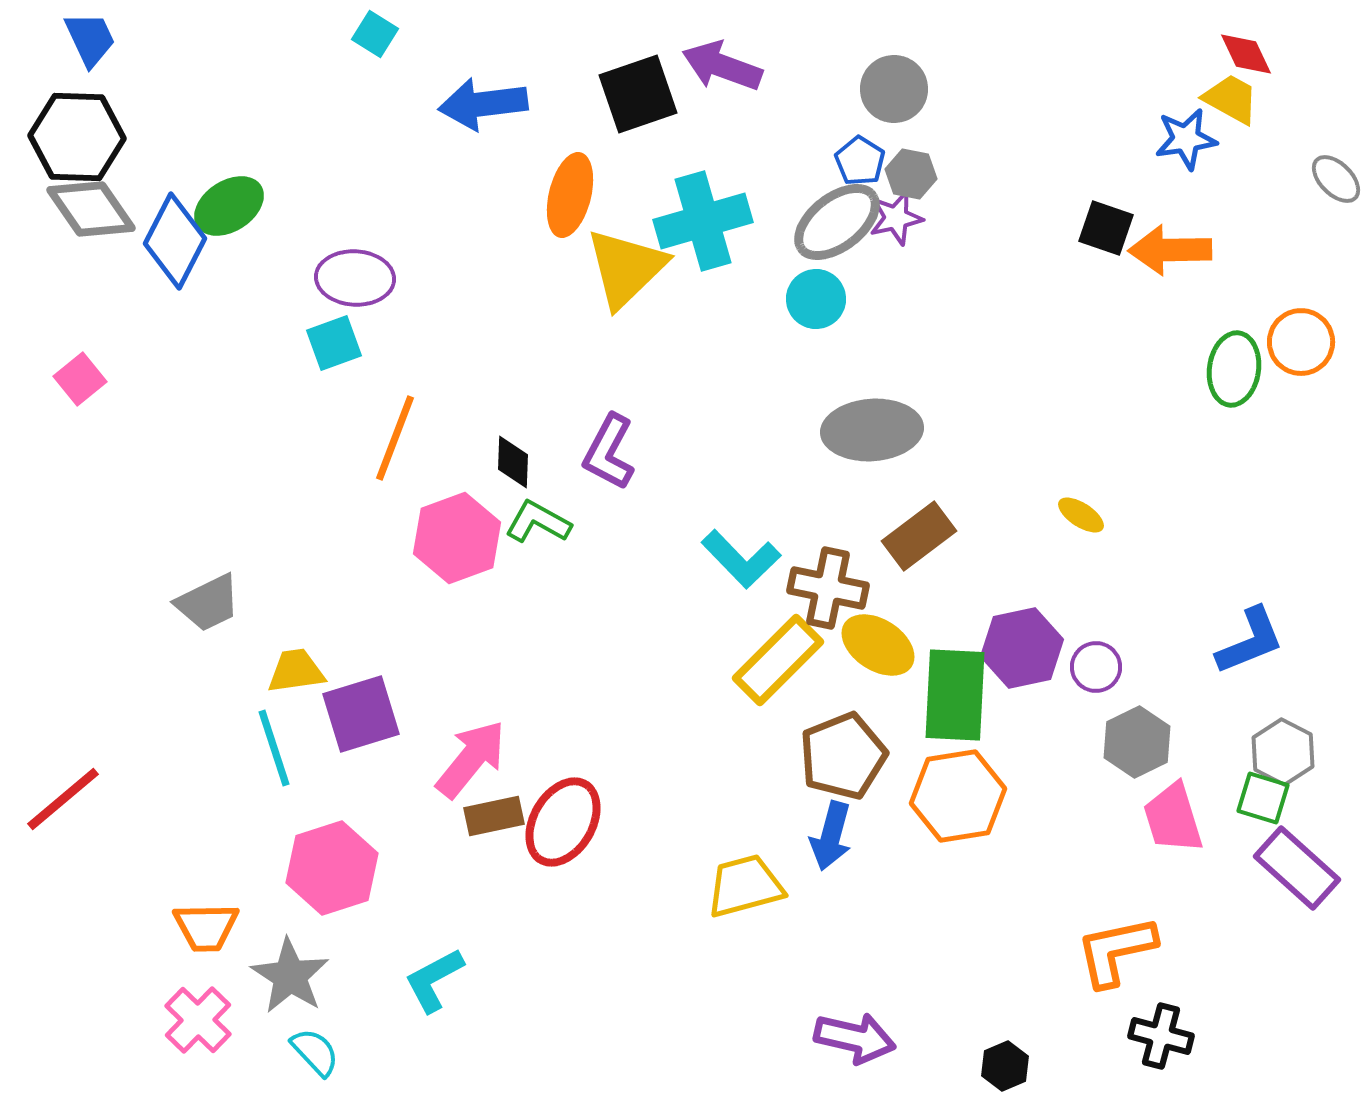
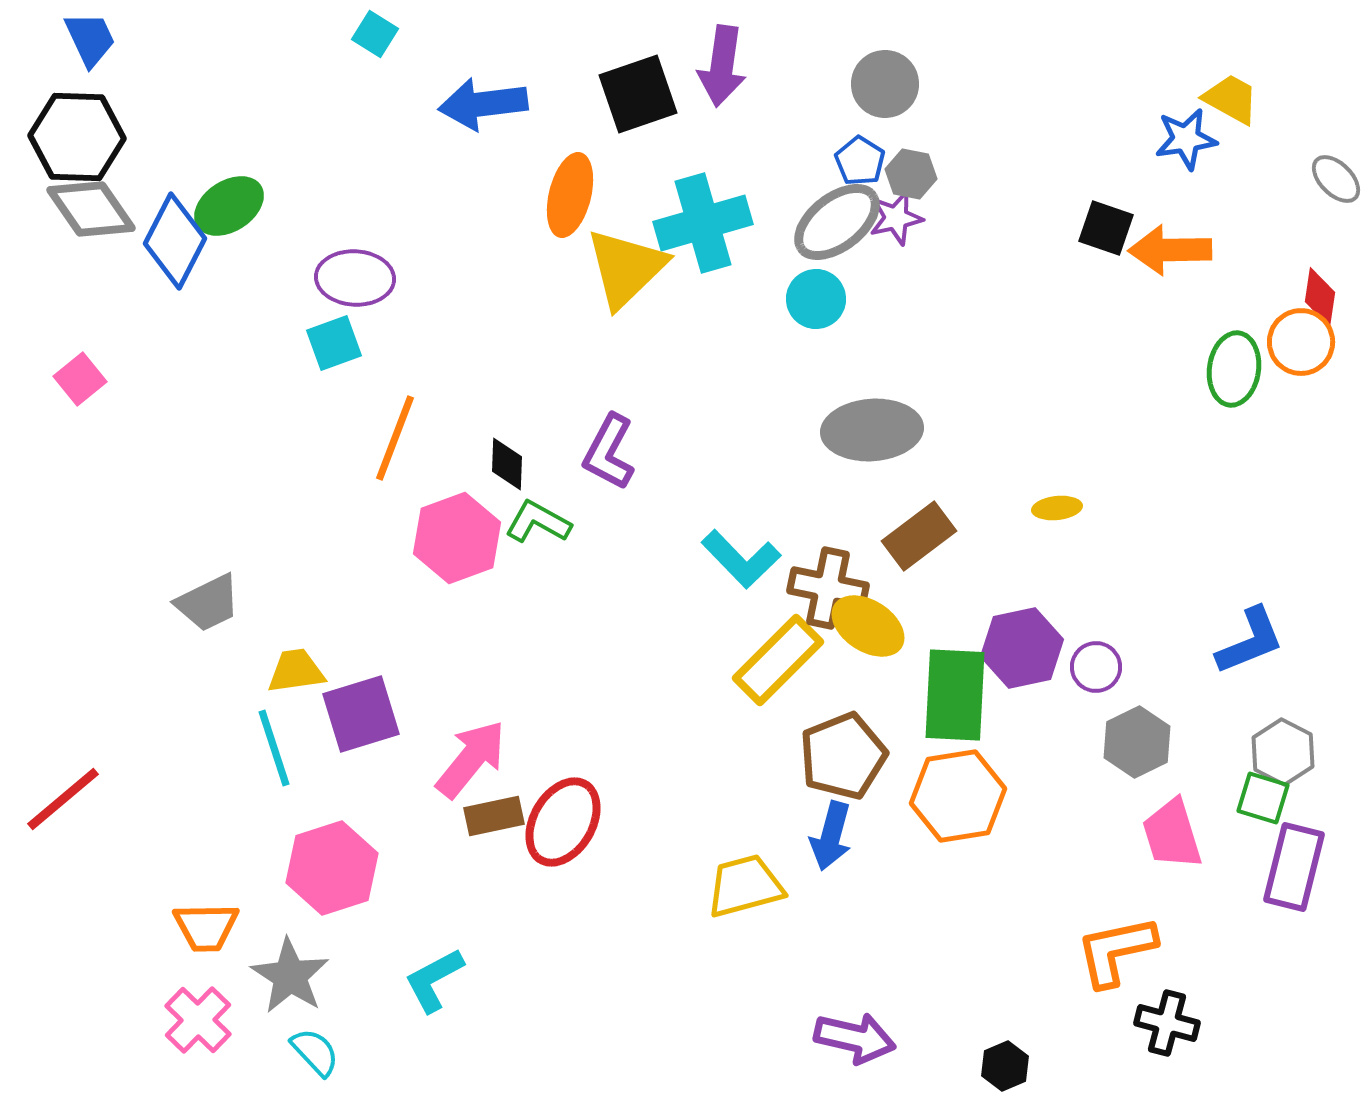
red diamond at (1246, 54): moved 74 px right, 243 px down; rotated 34 degrees clockwise
purple arrow at (722, 66): rotated 102 degrees counterclockwise
gray circle at (894, 89): moved 9 px left, 5 px up
cyan cross at (703, 221): moved 2 px down
black diamond at (513, 462): moved 6 px left, 2 px down
yellow ellipse at (1081, 515): moved 24 px left, 7 px up; rotated 39 degrees counterclockwise
yellow ellipse at (878, 645): moved 10 px left, 19 px up
pink trapezoid at (1173, 818): moved 1 px left, 16 px down
purple rectangle at (1297, 868): moved 3 px left, 1 px up; rotated 62 degrees clockwise
black cross at (1161, 1036): moved 6 px right, 13 px up
